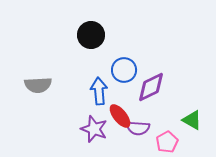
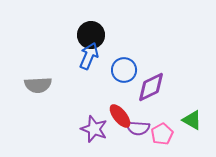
blue arrow: moved 10 px left, 35 px up; rotated 28 degrees clockwise
pink pentagon: moved 5 px left, 8 px up
